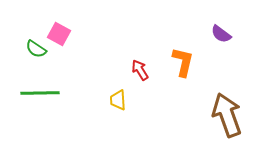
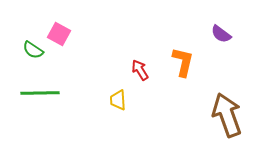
green semicircle: moved 3 px left, 1 px down
